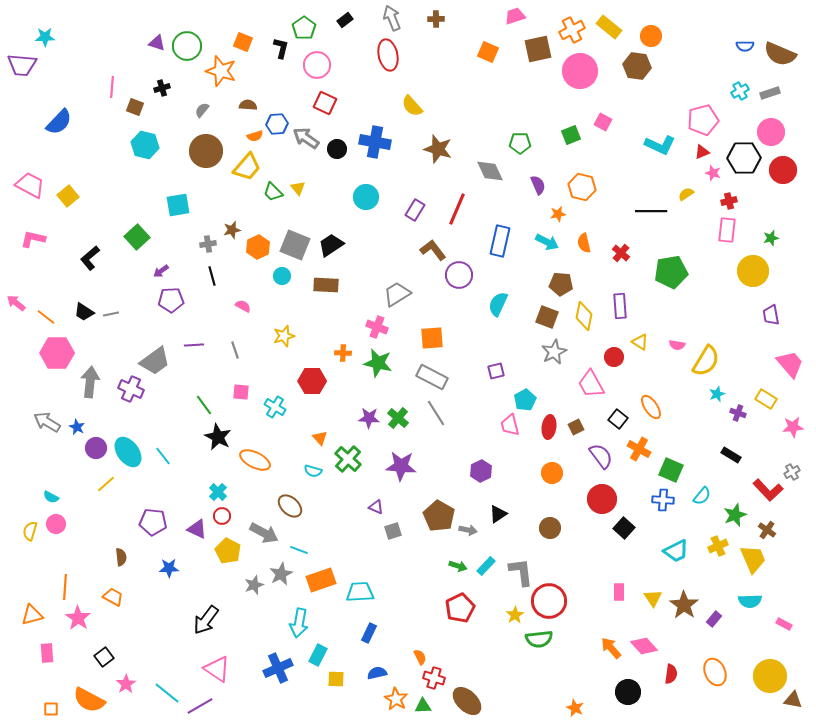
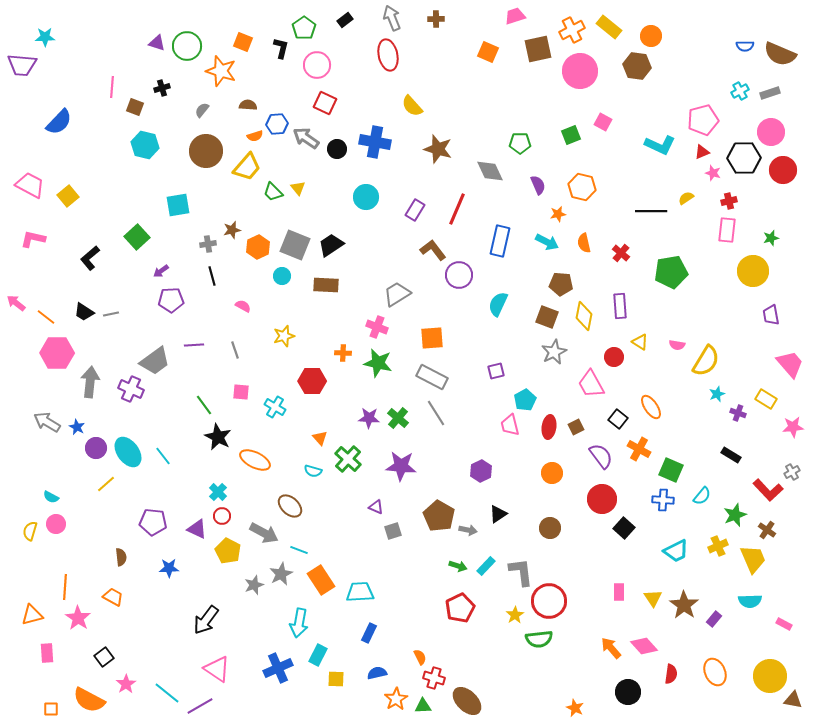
yellow semicircle at (686, 194): moved 4 px down
orange rectangle at (321, 580): rotated 76 degrees clockwise
orange star at (396, 699): rotated 10 degrees clockwise
